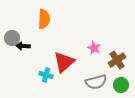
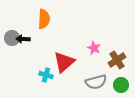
black arrow: moved 7 px up
